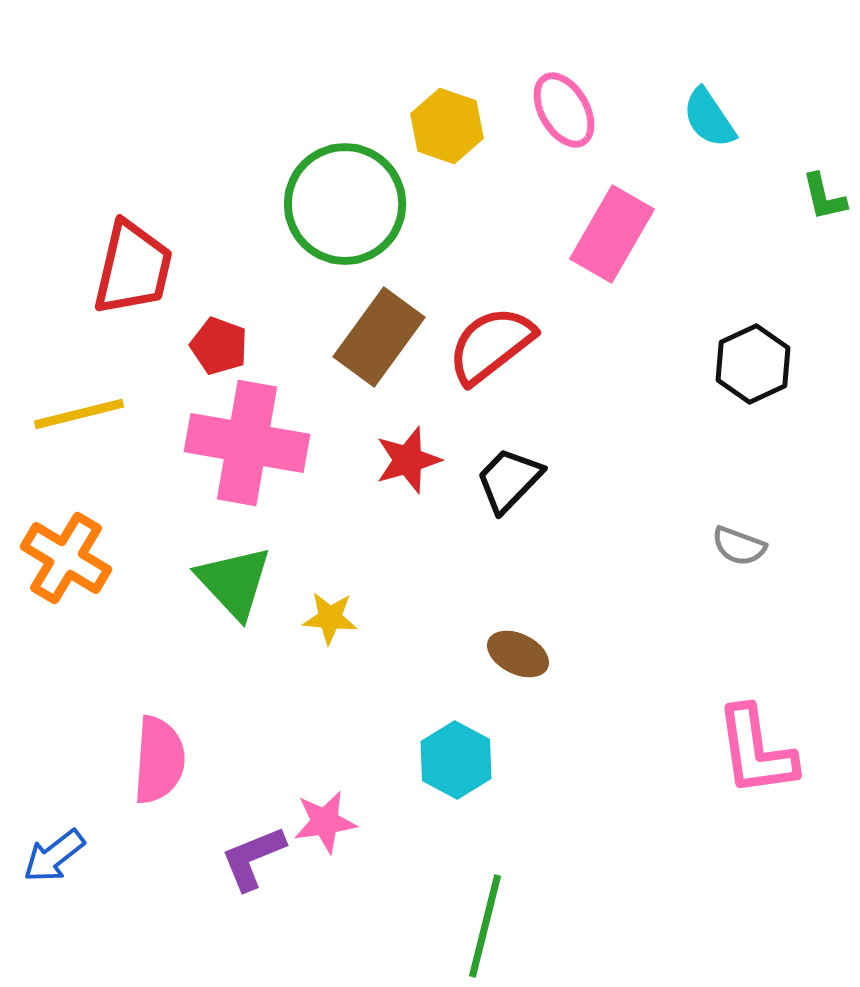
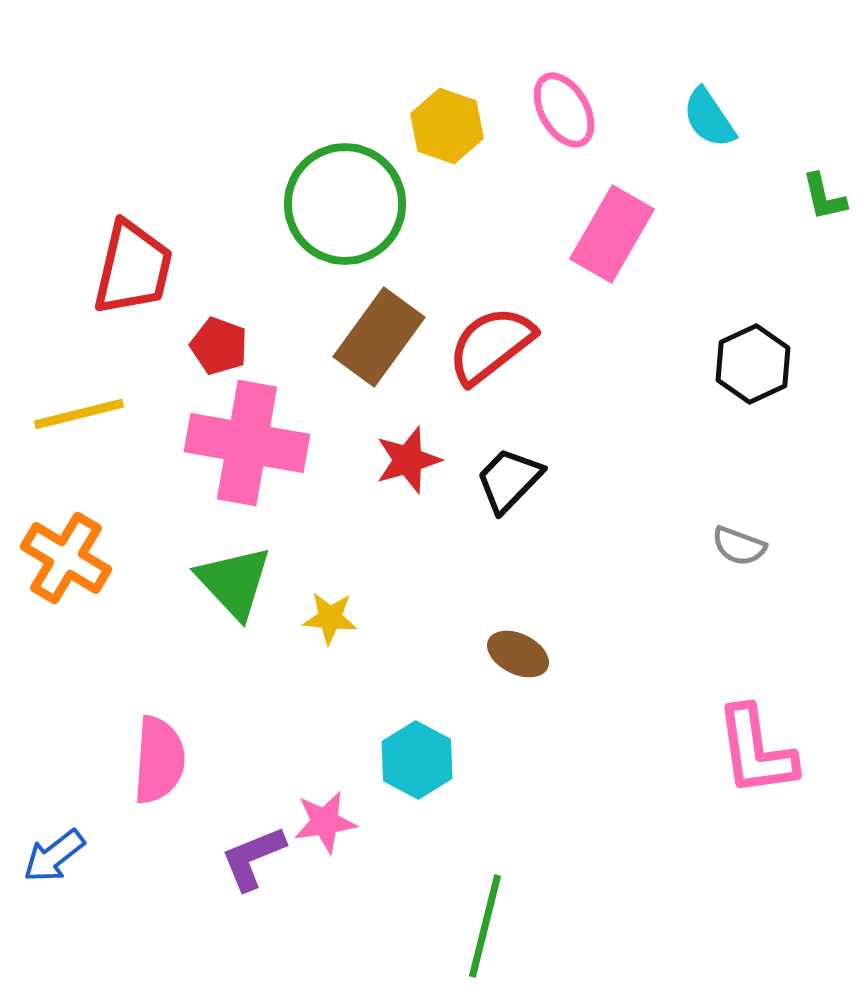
cyan hexagon: moved 39 px left
